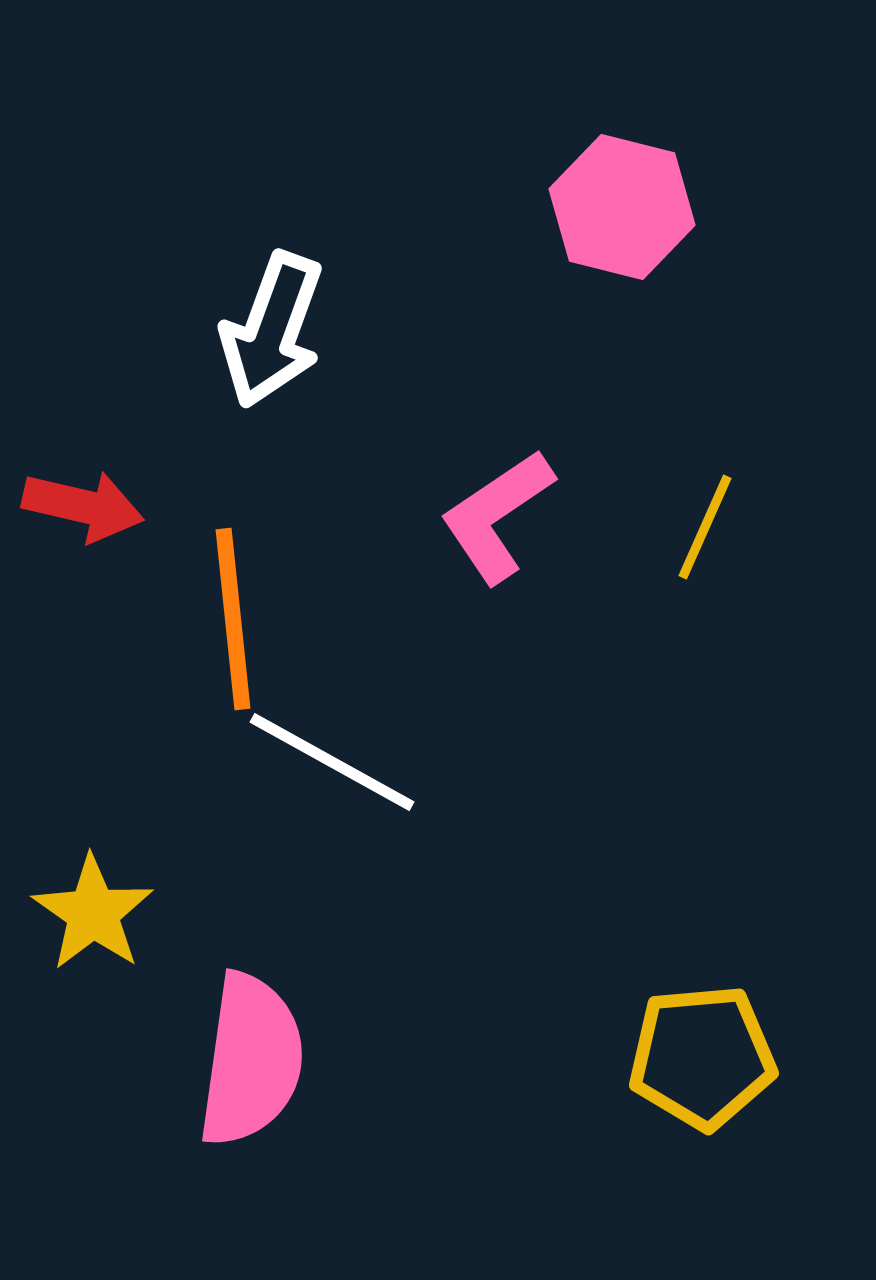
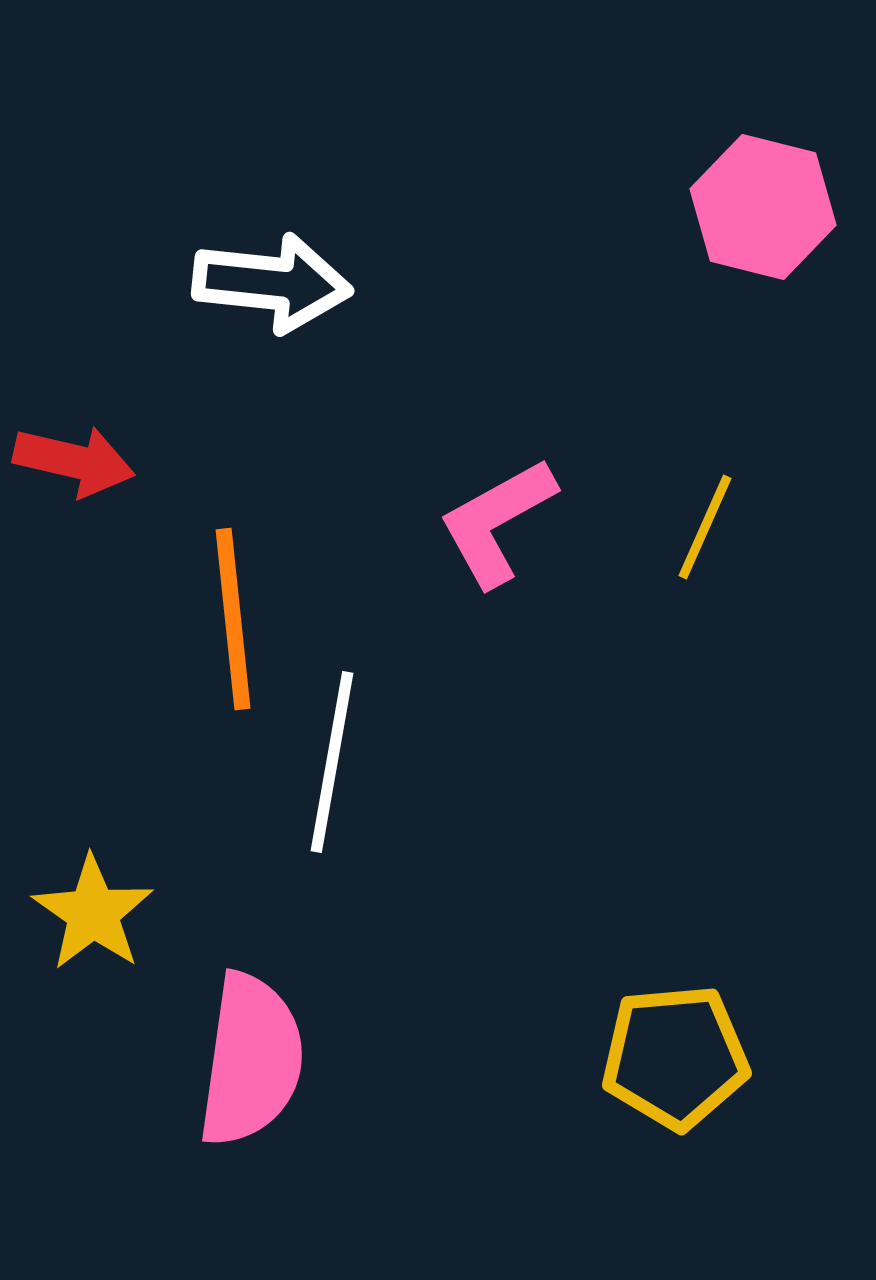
pink hexagon: moved 141 px right
white arrow: moved 47 px up; rotated 104 degrees counterclockwise
red arrow: moved 9 px left, 45 px up
pink L-shape: moved 6 px down; rotated 5 degrees clockwise
white line: rotated 71 degrees clockwise
yellow pentagon: moved 27 px left
